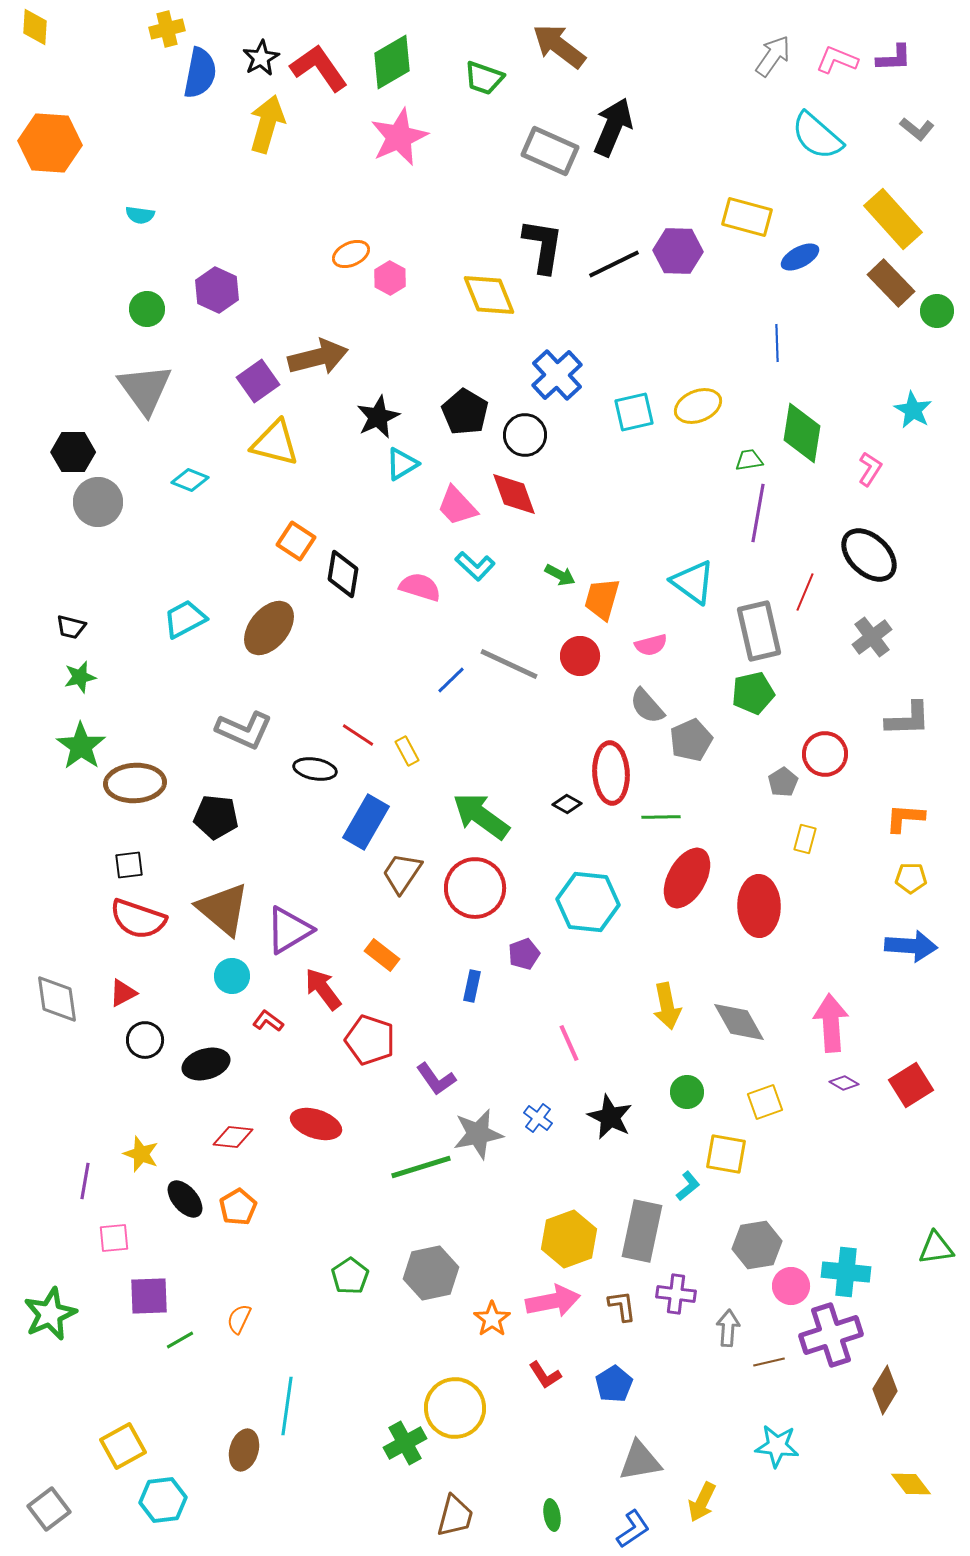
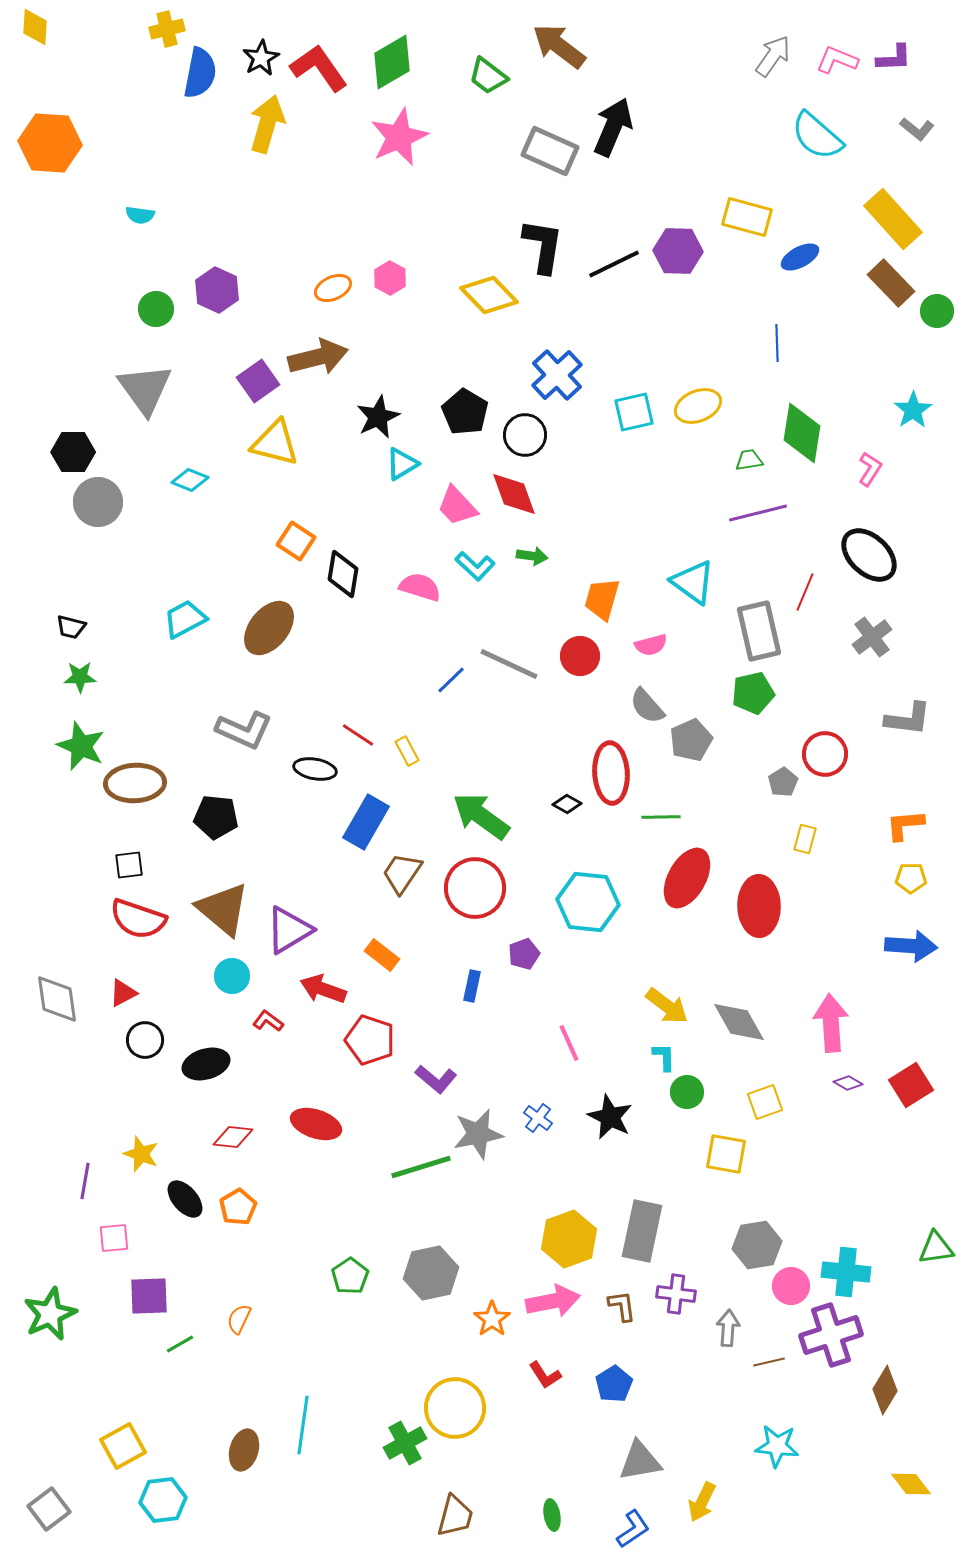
green trapezoid at (484, 78): moved 4 px right, 2 px up; rotated 18 degrees clockwise
orange ellipse at (351, 254): moved 18 px left, 34 px down
yellow diamond at (489, 295): rotated 22 degrees counterclockwise
green circle at (147, 309): moved 9 px right
cyan star at (913, 410): rotated 9 degrees clockwise
purple line at (758, 513): rotated 66 degrees clockwise
green arrow at (560, 575): moved 28 px left, 19 px up; rotated 20 degrees counterclockwise
green star at (80, 677): rotated 12 degrees clockwise
gray L-shape at (908, 719): rotated 9 degrees clockwise
green star at (81, 746): rotated 12 degrees counterclockwise
orange L-shape at (905, 818): moved 7 px down; rotated 9 degrees counterclockwise
red arrow at (323, 989): rotated 33 degrees counterclockwise
yellow arrow at (667, 1006): rotated 42 degrees counterclockwise
purple L-shape at (436, 1079): rotated 15 degrees counterclockwise
purple diamond at (844, 1083): moved 4 px right
cyan L-shape at (688, 1186): moved 24 px left, 129 px up; rotated 52 degrees counterclockwise
green line at (180, 1340): moved 4 px down
cyan line at (287, 1406): moved 16 px right, 19 px down
